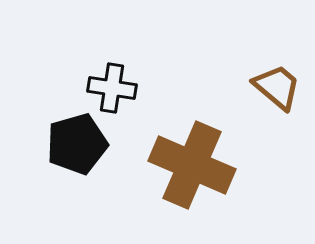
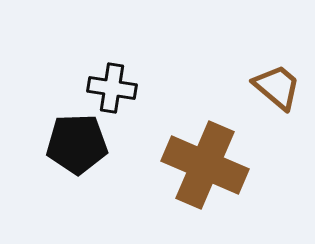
black pentagon: rotated 14 degrees clockwise
brown cross: moved 13 px right
